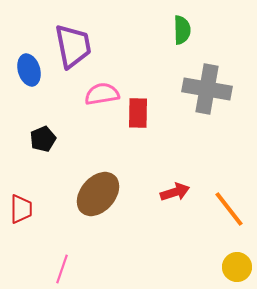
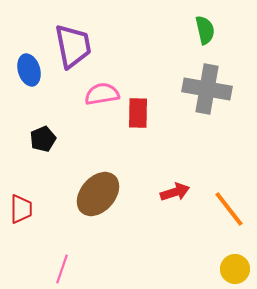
green semicircle: moved 23 px right; rotated 12 degrees counterclockwise
yellow circle: moved 2 px left, 2 px down
